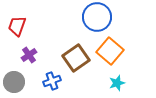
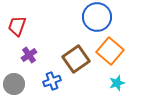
brown square: moved 1 px down
gray circle: moved 2 px down
